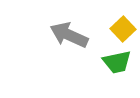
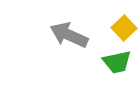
yellow square: moved 1 px right, 1 px up
